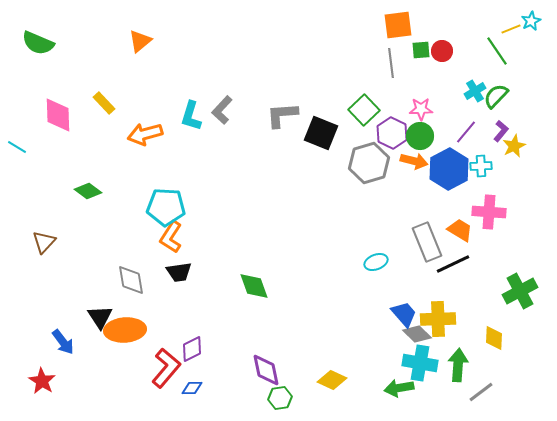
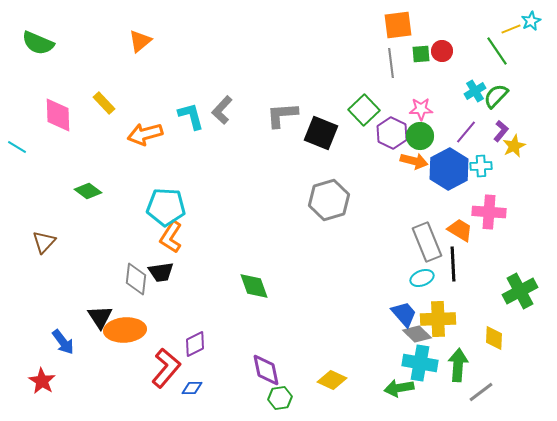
green square at (421, 50): moved 4 px down
cyan L-shape at (191, 116): rotated 148 degrees clockwise
gray hexagon at (369, 163): moved 40 px left, 37 px down
cyan ellipse at (376, 262): moved 46 px right, 16 px down
black line at (453, 264): rotated 68 degrees counterclockwise
black trapezoid at (179, 272): moved 18 px left
gray diamond at (131, 280): moved 5 px right, 1 px up; rotated 16 degrees clockwise
purple diamond at (192, 349): moved 3 px right, 5 px up
